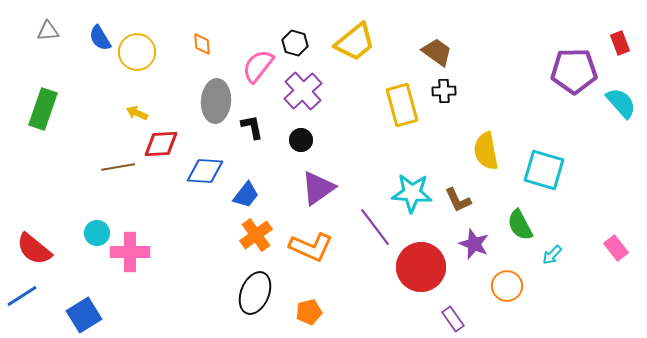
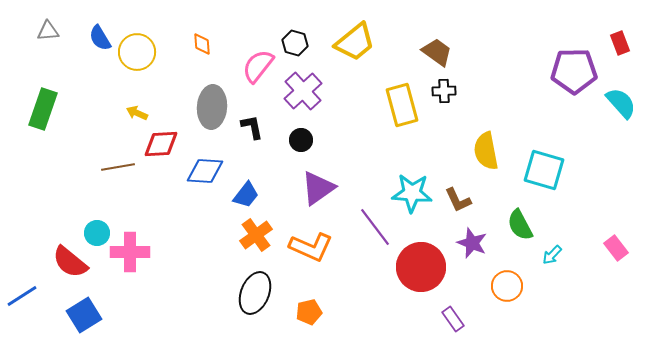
gray ellipse at (216, 101): moved 4 px left, 6 px down
purple star at (474, 244): moved 2 px left, 1 px up
red semicircle at (34, 249): moved 36 px right, 13 px down
